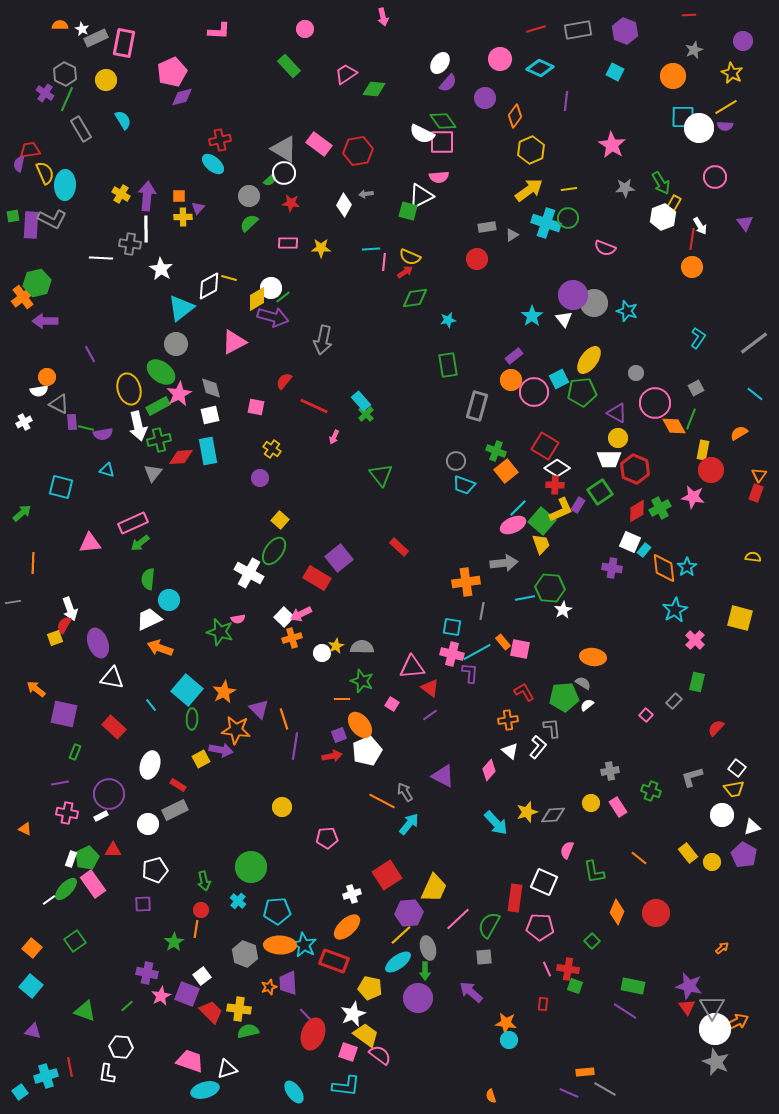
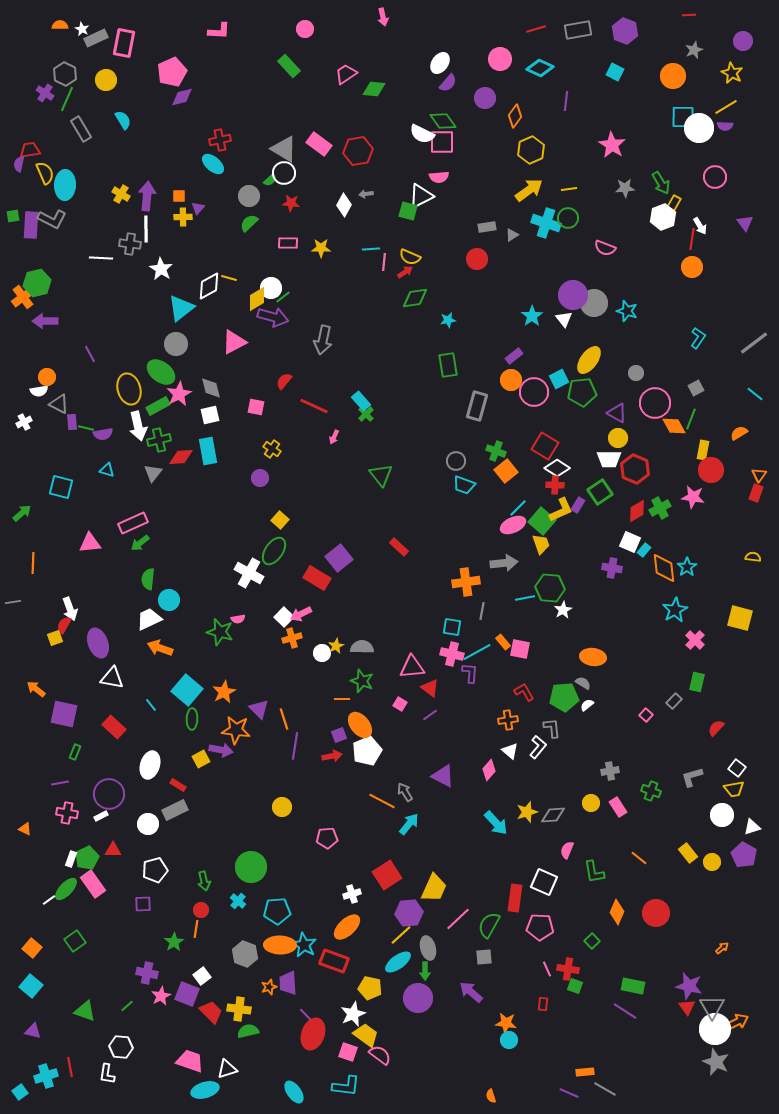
pink square at (392, 704): moved 8 px right
